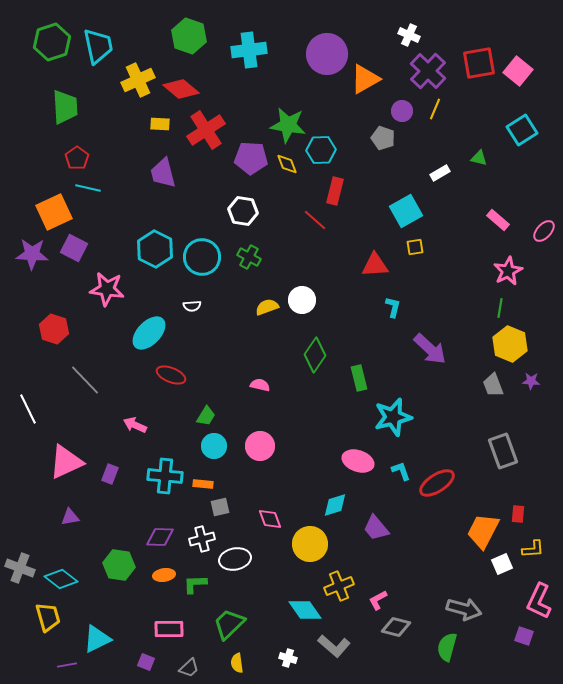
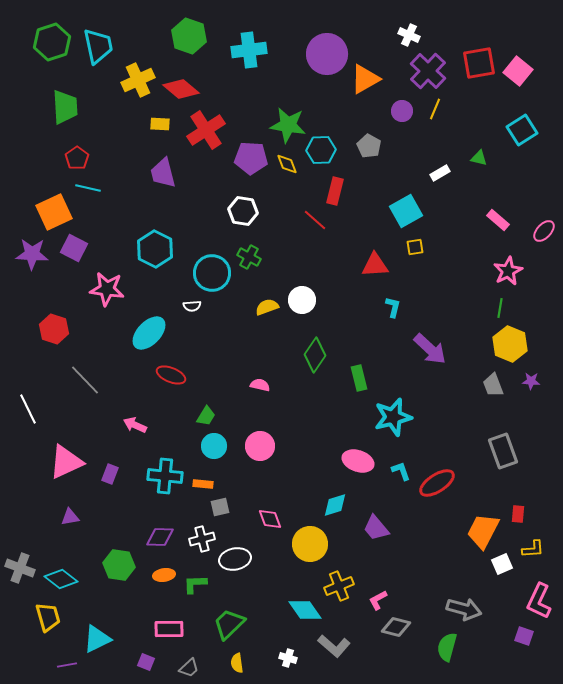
gray pentagon at (383, 138): moved 14 px left, 8 px down; rotated 10 degrees clockwise
cyan circle at (202, 257): moved 10 px right, 16 px down
